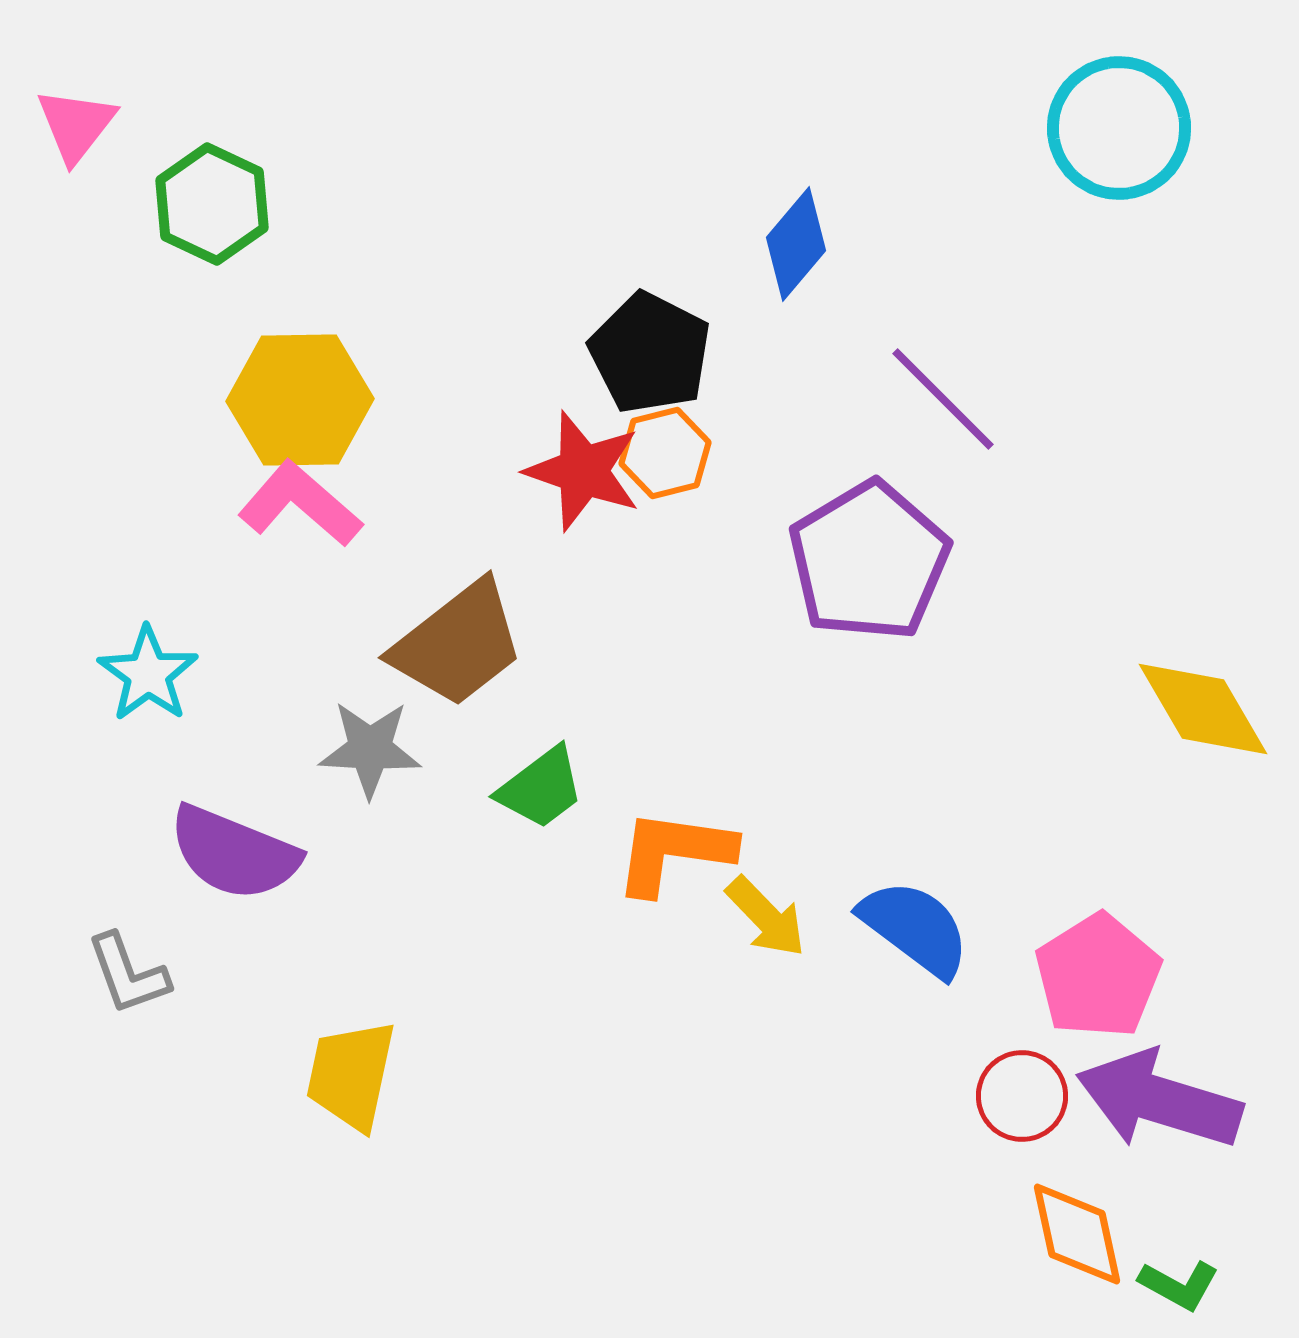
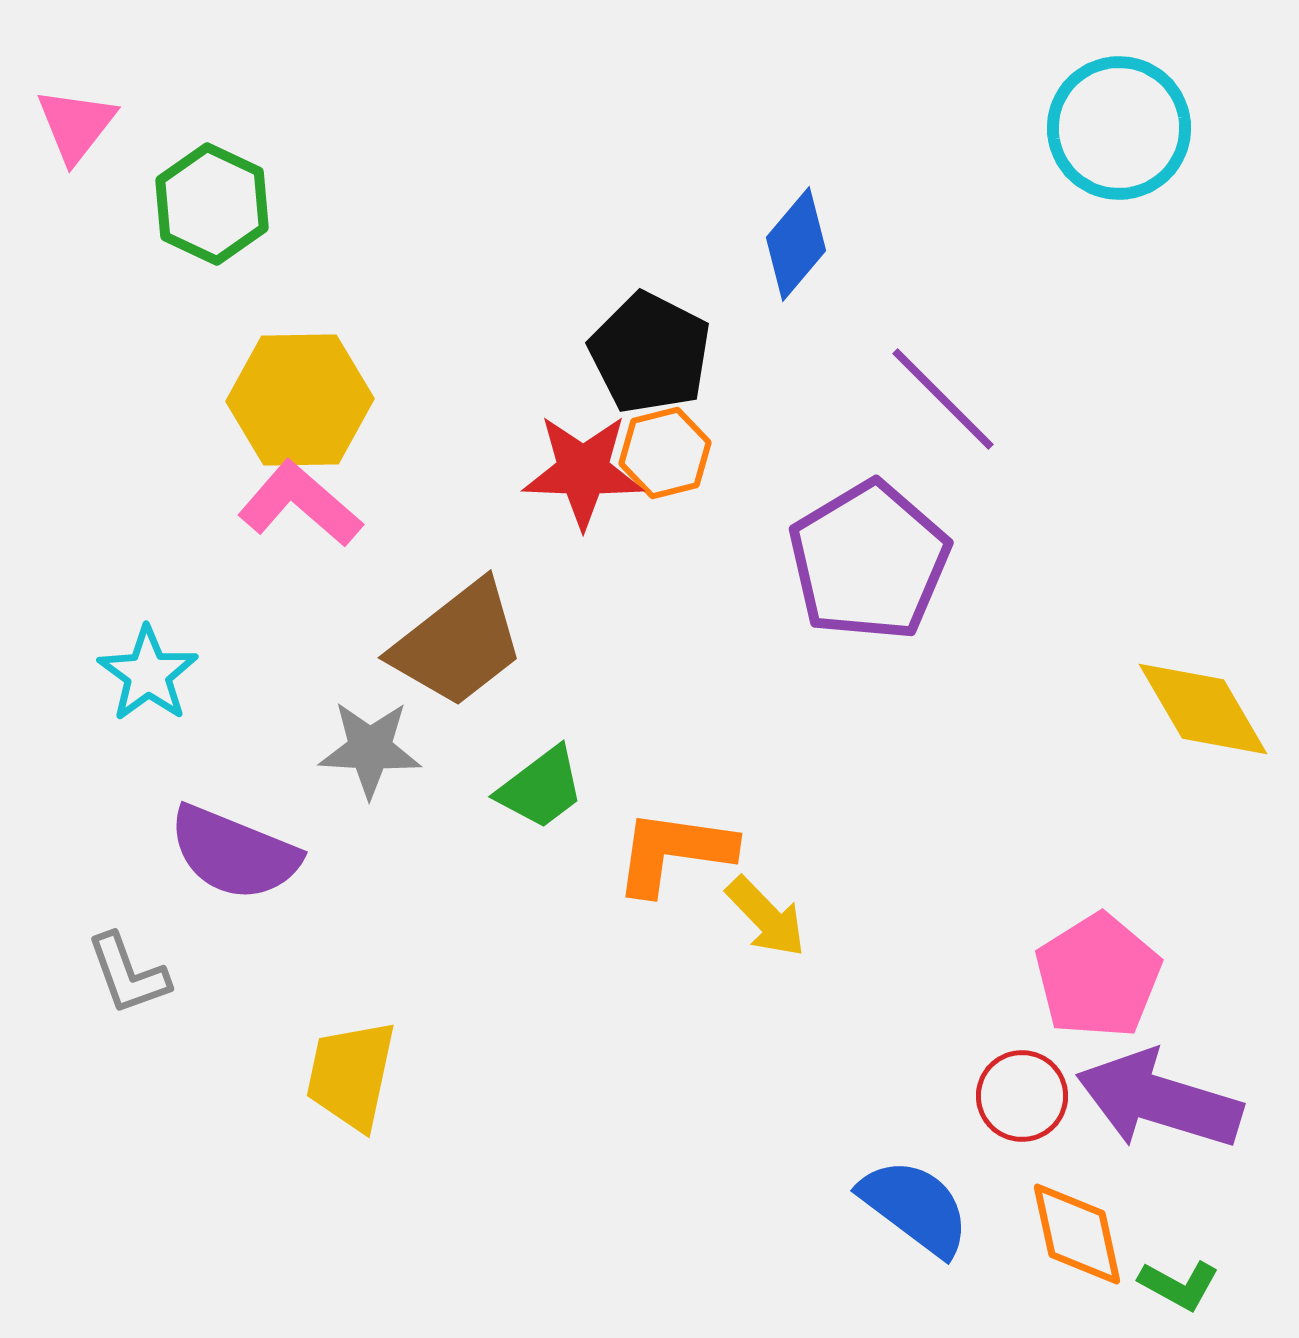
red star: rotated 17 degrees counterclockwise
blue semicircle: moved 279 px down
